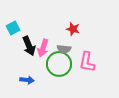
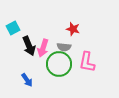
gray semicircle: moved 2 px up
blue arrow: rotated 48 degrees clockwise
